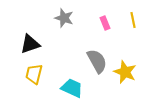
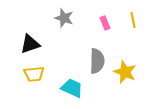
gray semicircle: rotated 30 degrees clockwise
yellow trapezoid: rotated 110 degrees counterclockwise
